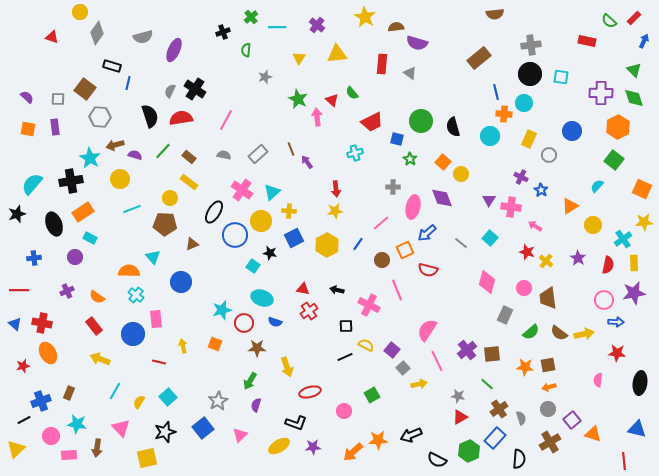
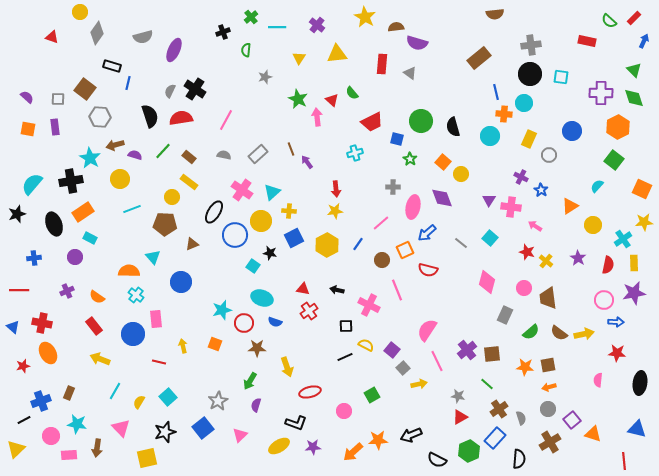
yellow circle at (170, 198): moved 2 px right, 1 px up
blue triangle at (15, 324): moved 2 px left, 3 px down
